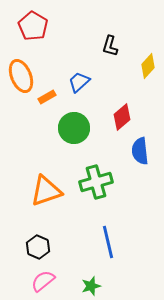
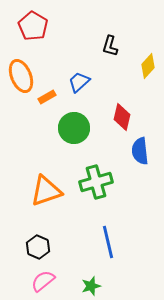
red diamond: rotated 36 degrees counterclockwise
